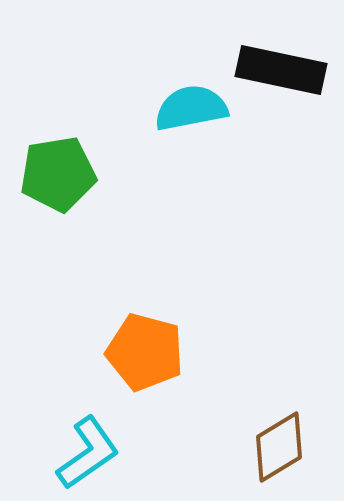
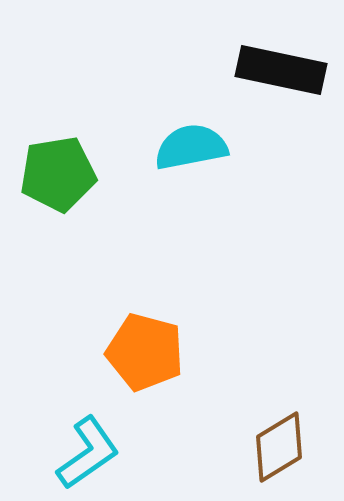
cyan semicircle: moved 39 px down
